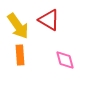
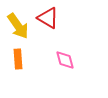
red triangle: moved 1 px left, 2 px up
orange rectangle: moved 2 px left, 4 px down
